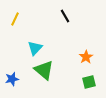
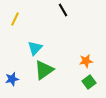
black line: moved 2 px left, 6 px up
orange star: moved 4 px down; rotated 24 degrees clockwise
green triangle: rotated 45 degrees clockwise
green square: rotated 24 degrees counterclockwise
